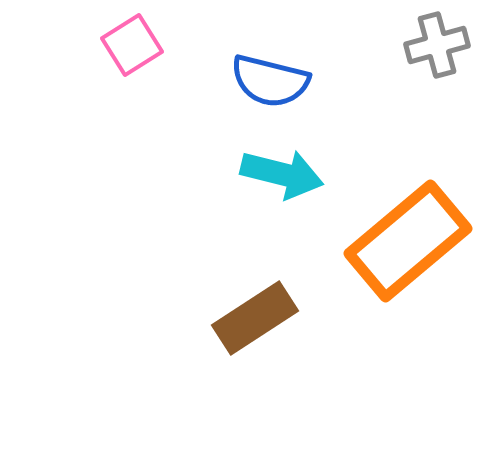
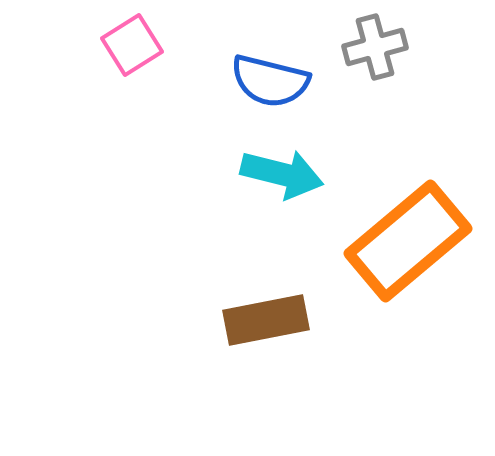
gray cross: moved 62 px left, 2 px down
brown rectangle: moved 11 px right, 2 px down; rotated 22 degrees clockwise
